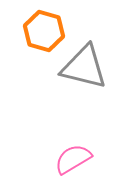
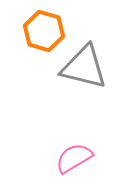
pink semicircle: moved 1 px right, 1 px up
